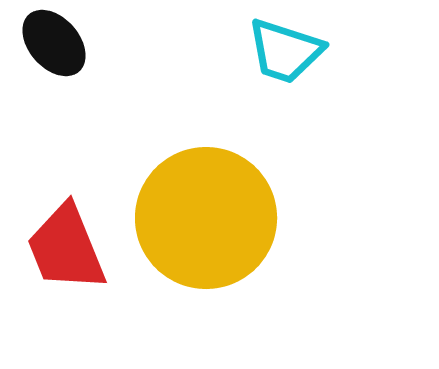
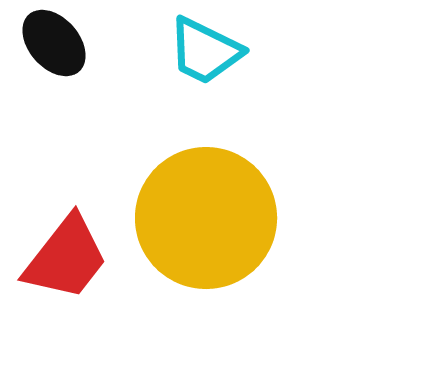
cyan trapezoid: moved 80 px left; rotated 8 degrees clockwise
red trapezoid: moved 10 px down; rotated 120 degrees counterclockwise
